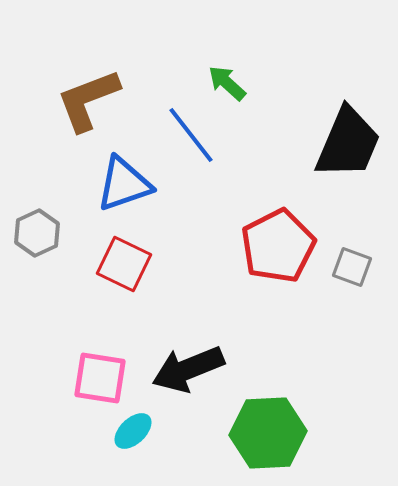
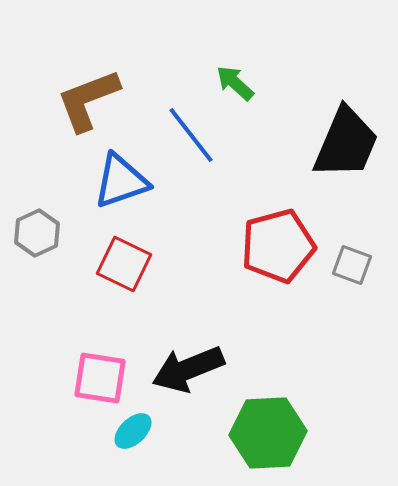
green arrow: moved 8 px right
black trapezoid: moved 2 px left
blue triangle: moved 3 px left, 3 px up
red pentagon: rotated 12 degrees clockwise
gray square: moved 2 px up
